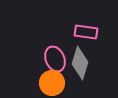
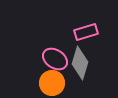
pink rectangle: rotated 25 degrees counterclockwise
pink ellipse: rotated 35 degrees counterclockwise
